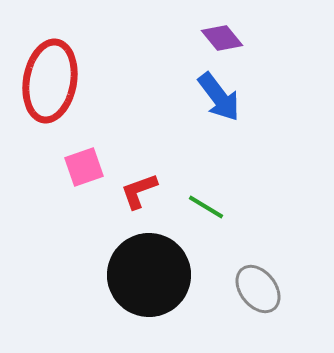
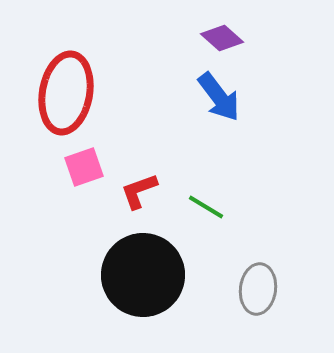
purple diamond: rotated 9 degrees counterclockwise
red ellipse: moved 16 px right, 12 px down
black circle: moved 6 px left
gray ellipse: rotated 45 degrees clockwise
